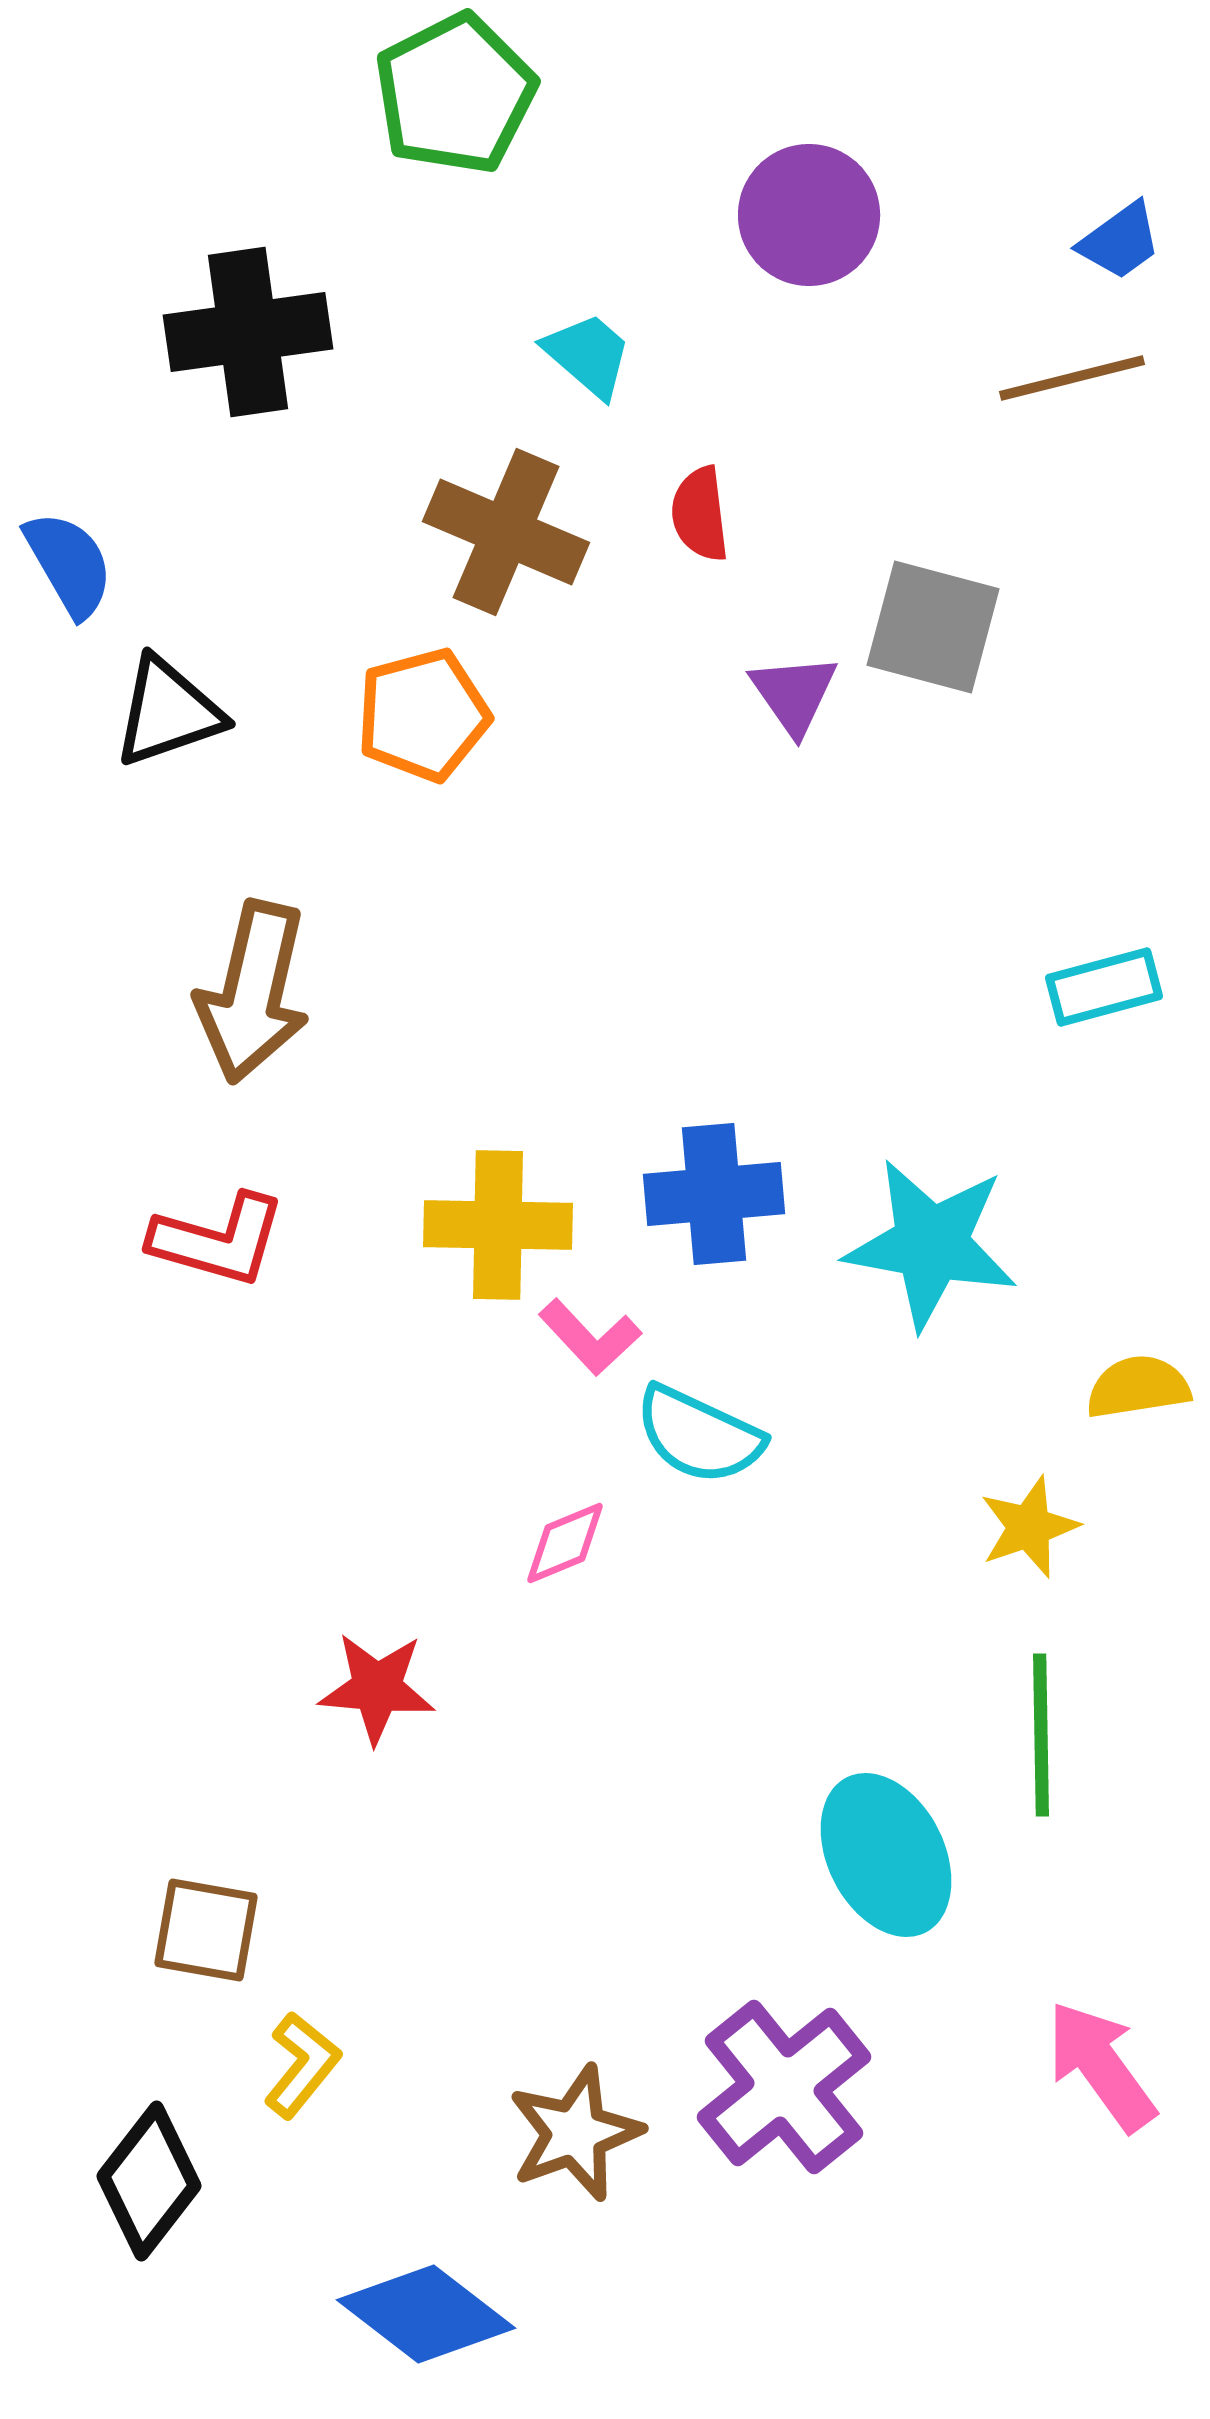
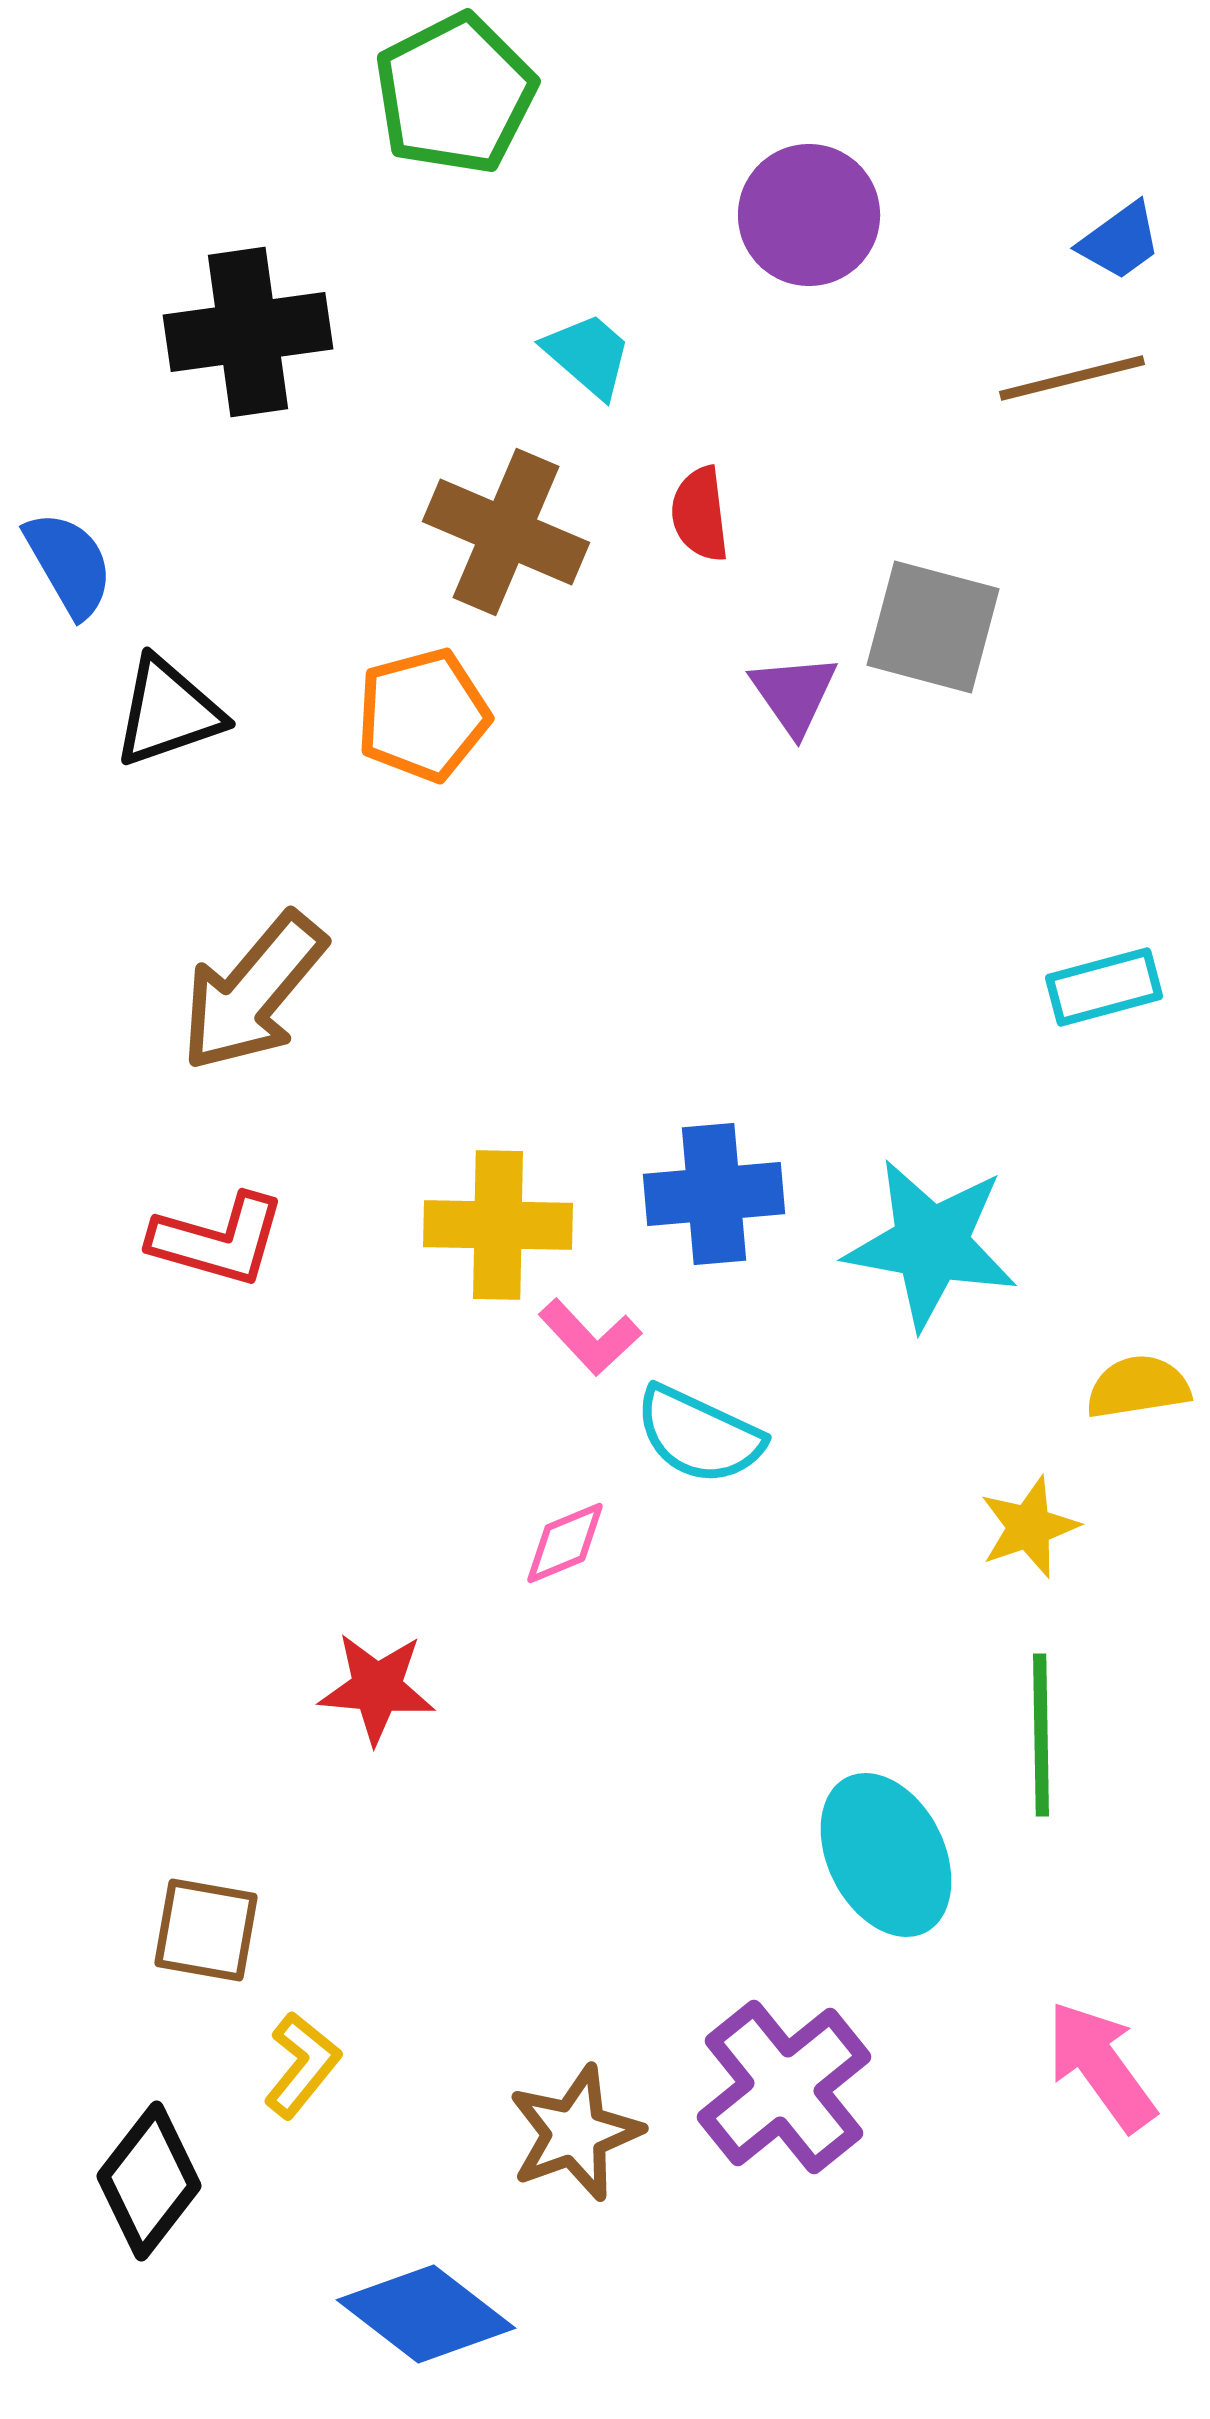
brown arrow: rotated 27 degrees clockwise
